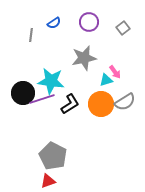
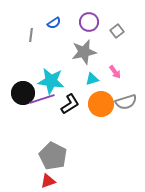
gray square: moved 6 px left, 3 px down
gray star: moved 6 px up
cyan triangle: moved 14 px left, 1 px up
gray semicircle: moved 1 px right; rotated 15 degrees clockwise
